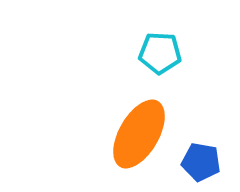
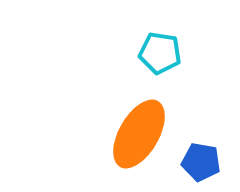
cyan pentagon: rotated 6 degrees clockwise
